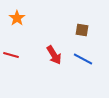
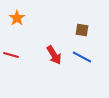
blue line: moved 1 px left, 2 px up
